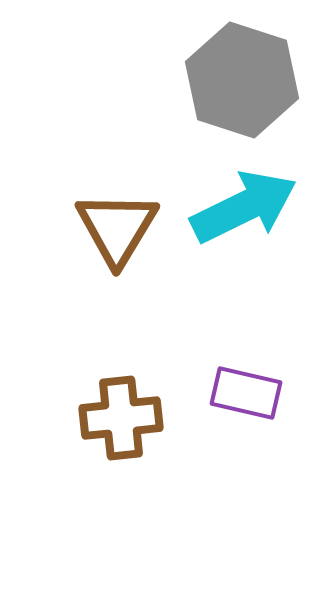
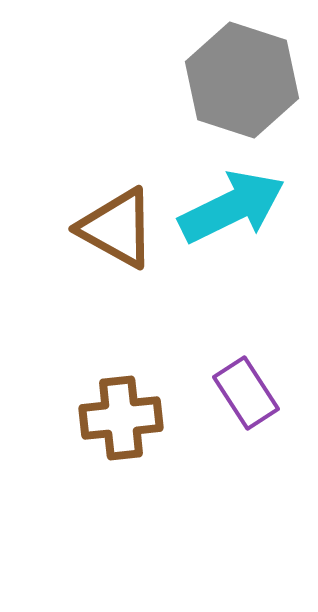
cyan arrow: moved 12 px left
brown triangle: rotated 32 degrees counterclockwise
purple rectangle: rotated 44 degrees clockwise
